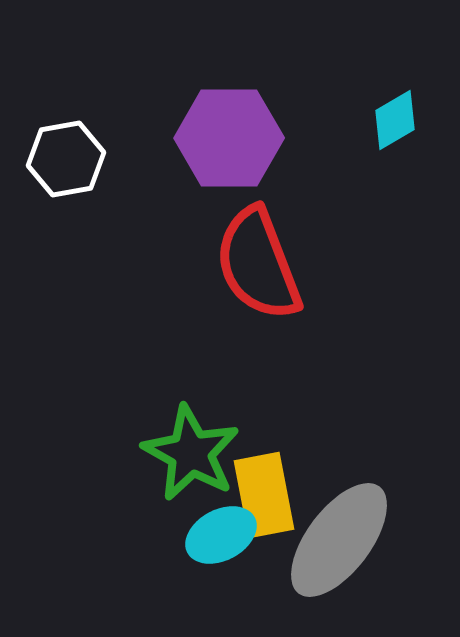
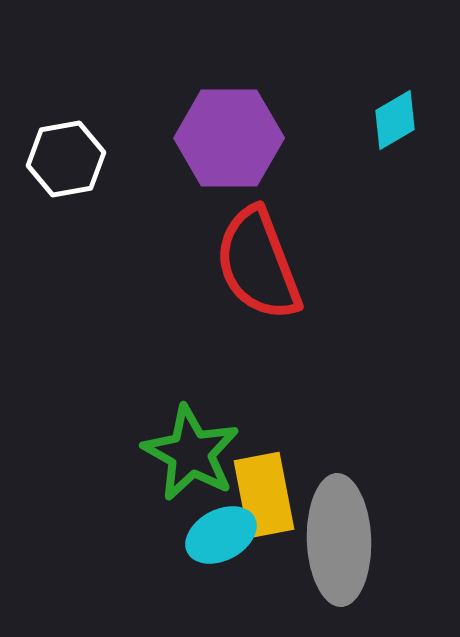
gray ellipse: rotated 39 degrees counterclockwise
